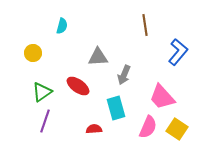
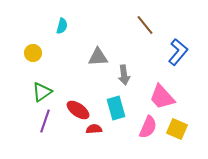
brown line: rotated 30 degrees counterclockwise
gray arrow: rotated 30 degrees counterclockwise
red ellipse: moved 24 px down
yellow square: rotated 10 degrees counterclockwise
